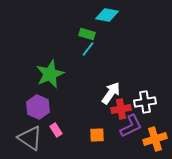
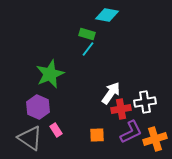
purple L-shape: moved 6 px down
